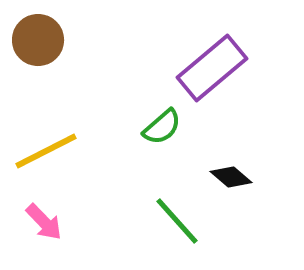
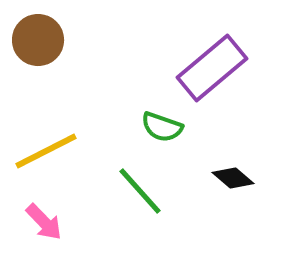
green semicircle: rotated 60 degrees clockwise
black diamond: moved 2 px right, 1 px down
green line: moved 37 px left, 30 px up
